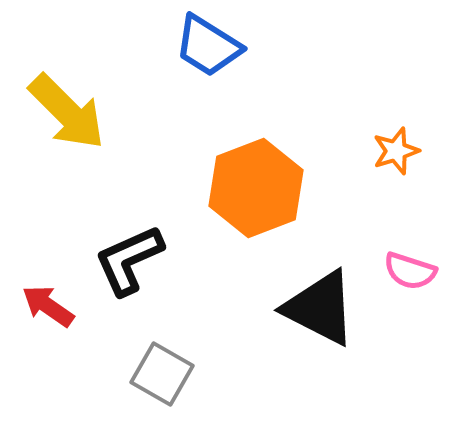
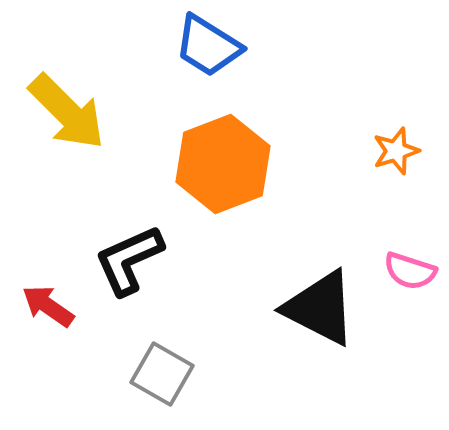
orange hexagon: moved 33 px left, 24 px up
